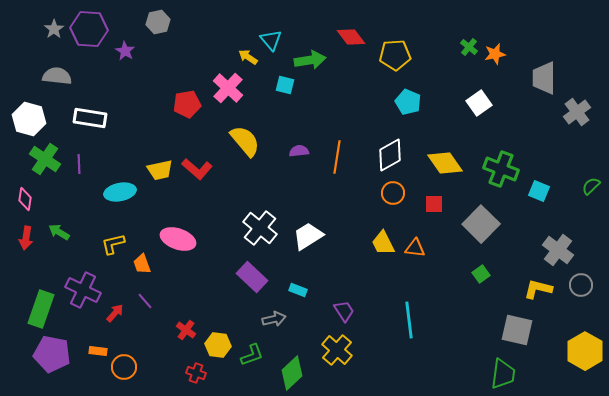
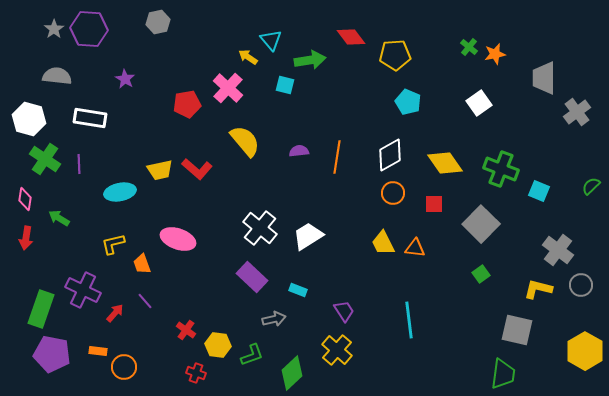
purple star at (125, 51): moved 28 px down
green arrow at (59, 232): moved 14 px up
